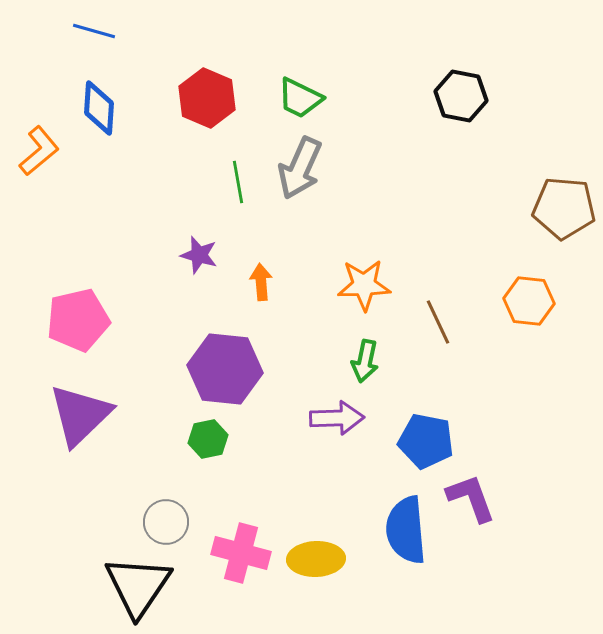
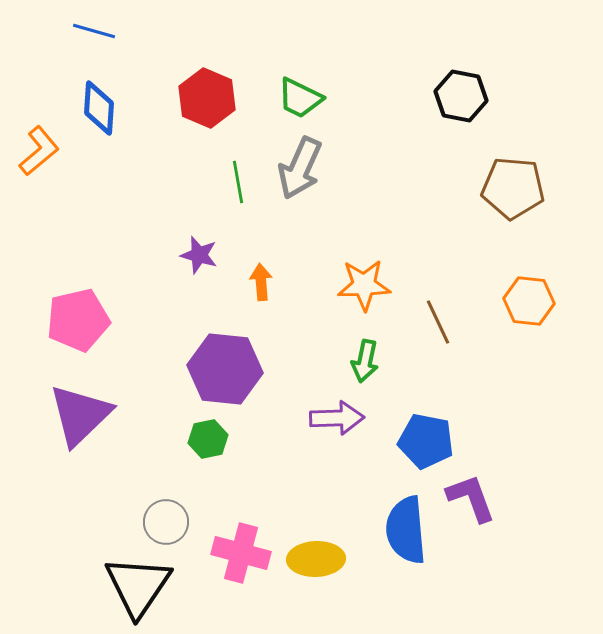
brown pentagon: moved 51 px left, 20 px up
